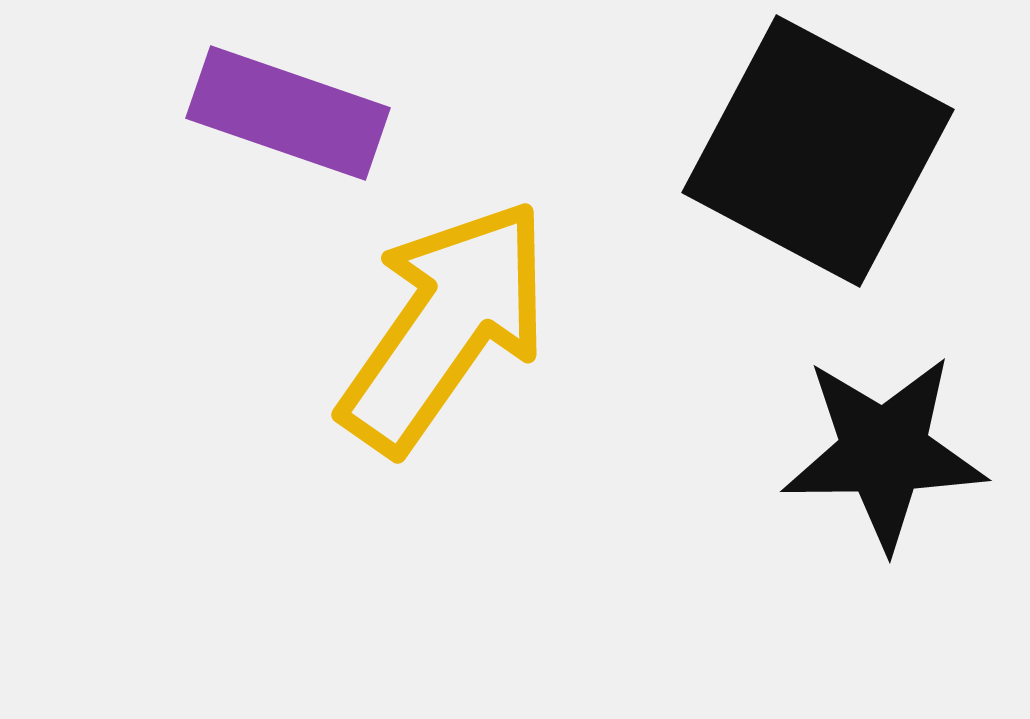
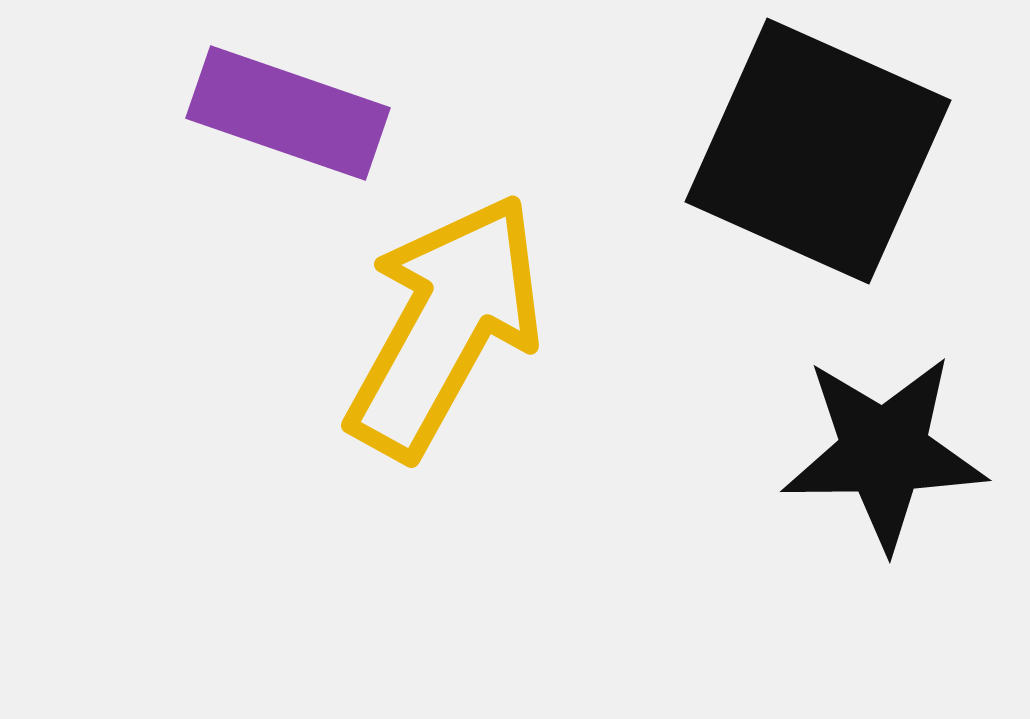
black square: rotated 4 degrees counterclockwise
yellow arrow: rotated 6 degrees counterclockwise
